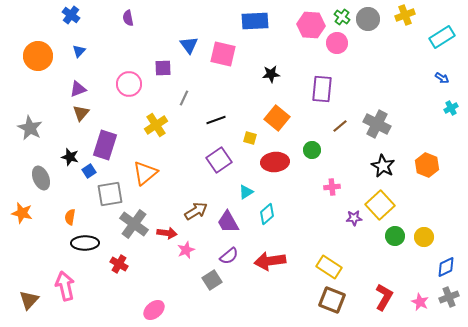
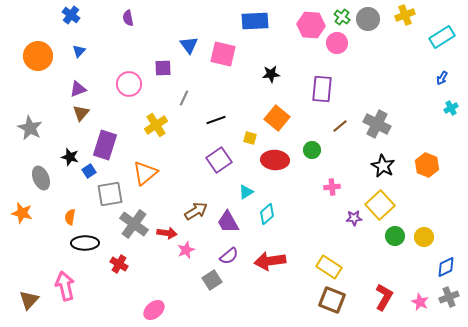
blue arrow at (442, 78): rotated 88 degrees clockwise
red ellipse at (275, 162): moved 2 px up; rotated 8 degrees clockwise
